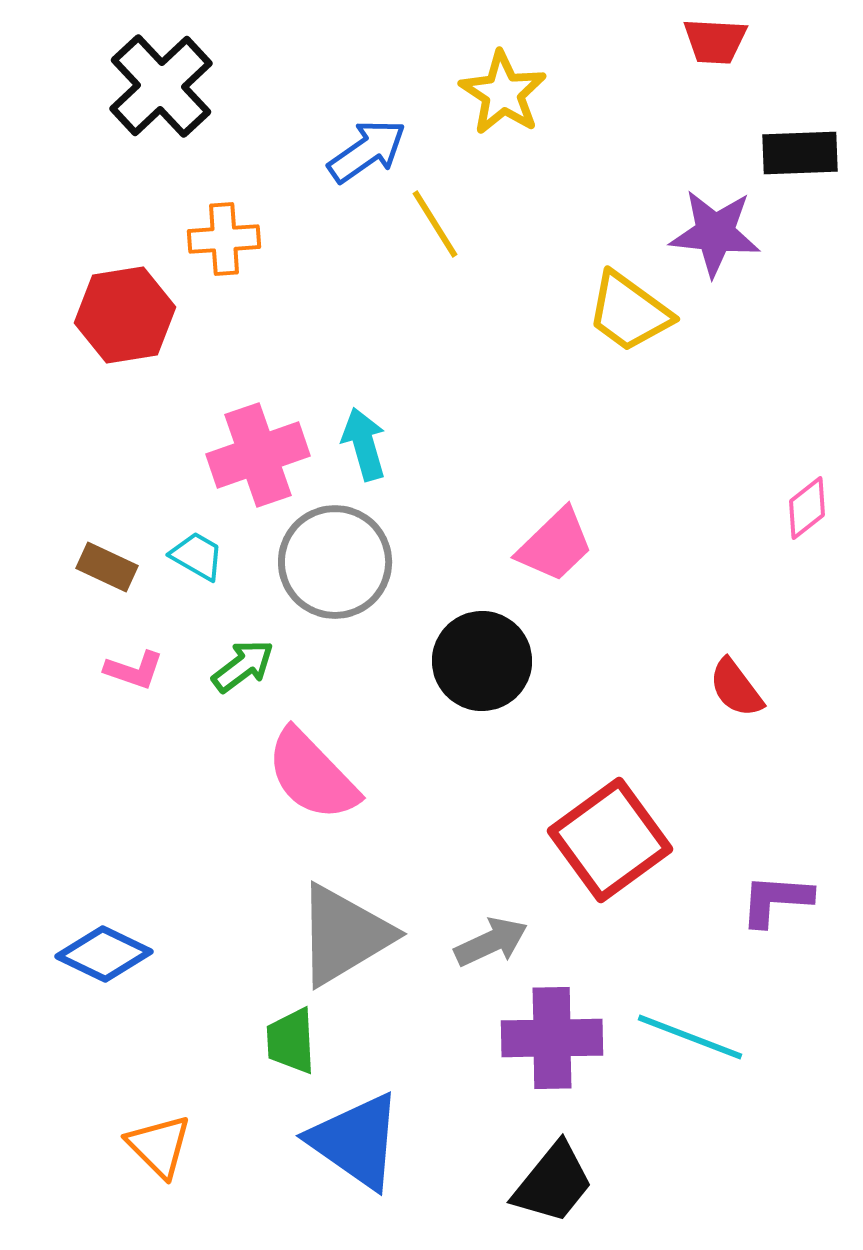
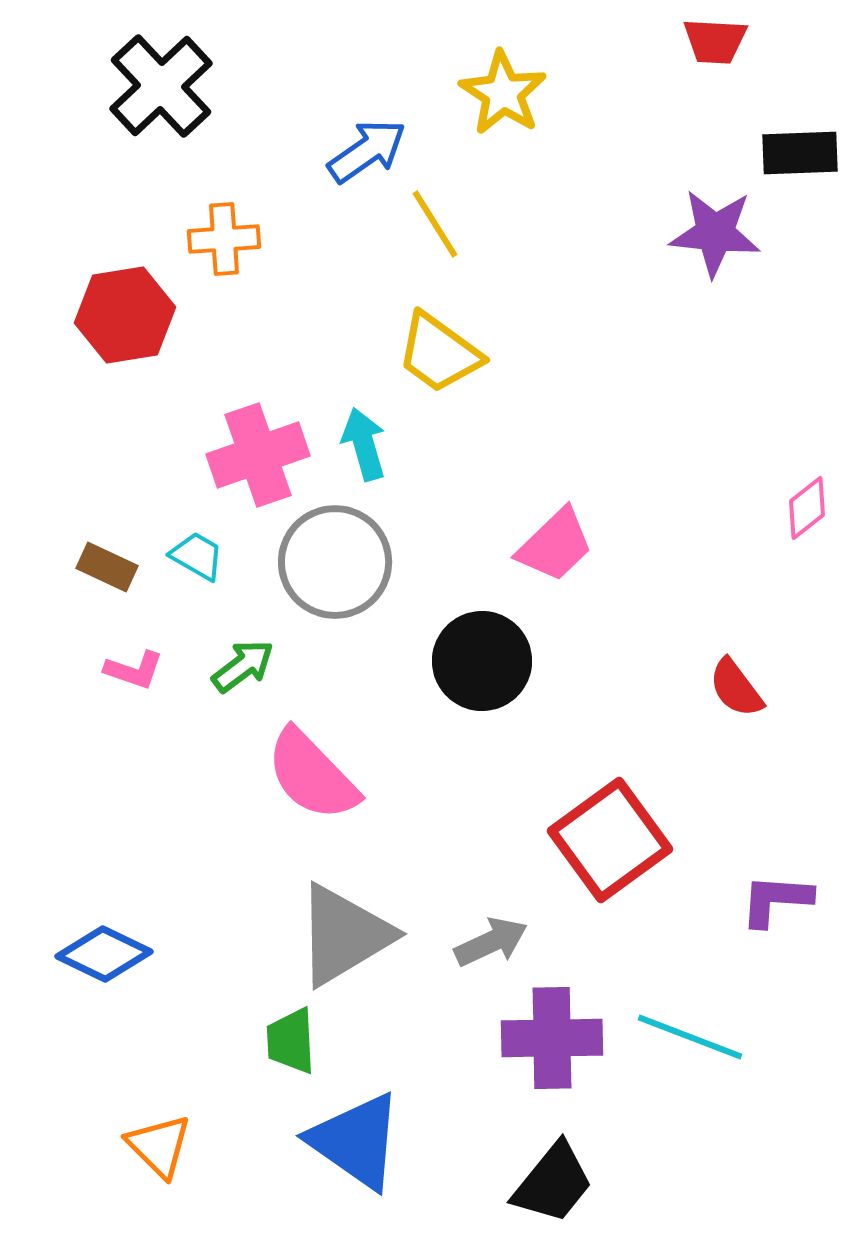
yellow trapezoid: moved 190 px left, 41 px down
